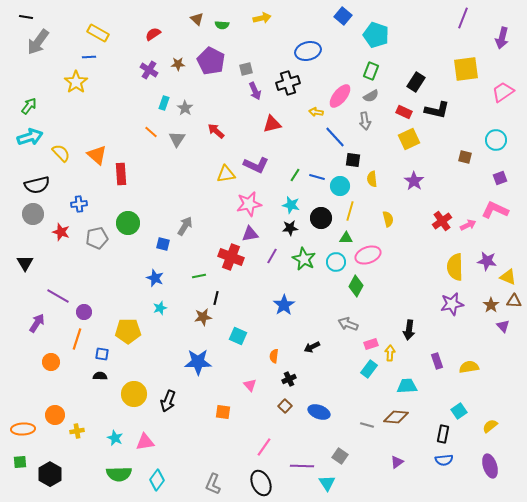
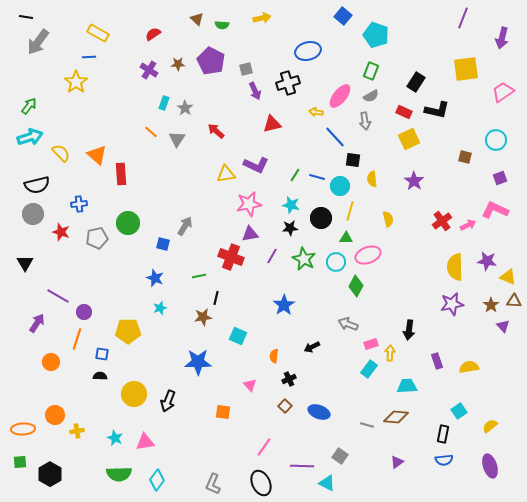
cyan triangle at (327, 483): rotated 30 degrees counterclockwise
